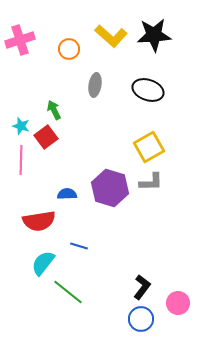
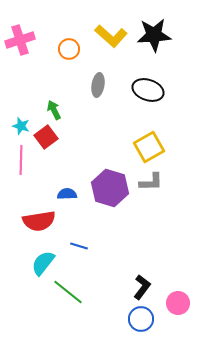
gray ellipse: moved 3 px right
